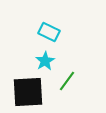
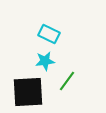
cyan rectangle: moved 2 px down
cyan star: rotated 24 degrees clockwise
